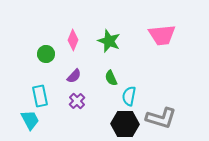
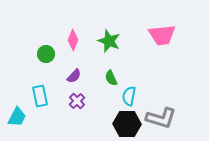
cyan trapezoid: moved 13 px left, 3 px up; rotated 55 degrees clockwise
black hexagon: moved 2 px right
